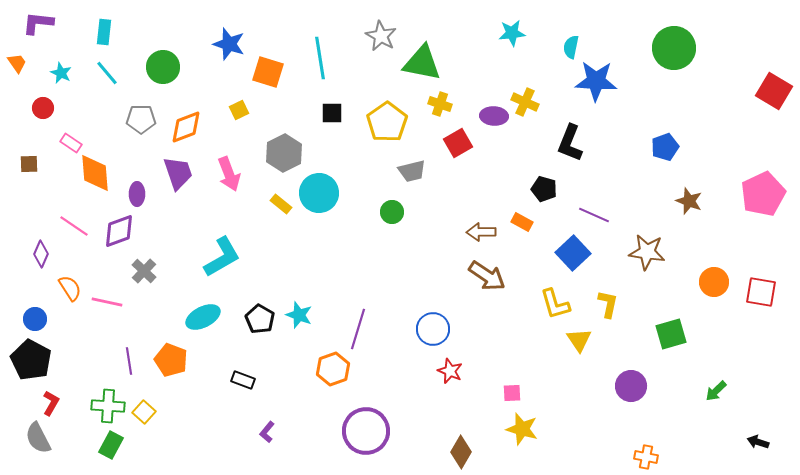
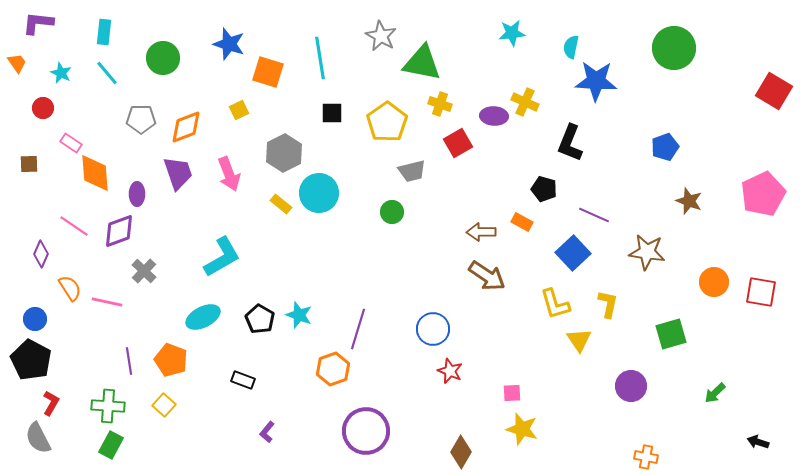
green circle at (163, 67): moved 9 px up
green arrow at (716, 391): moved 1 px left, 2 px down
yellow square at (144, 412): moved 20 px right, 7 px up
